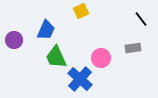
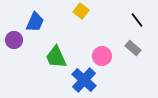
yellow square: rotated 28 degrees counterclockwise
black line: moved 4 px left, 1 px down
blue trapezoid: moved 11 px left, 8 px up
gray rectangle: rotated 49 degrees clockwise
pink circle: moved 1 px right, 2 px up
blue cross: moved 4 px right, 1 px down
